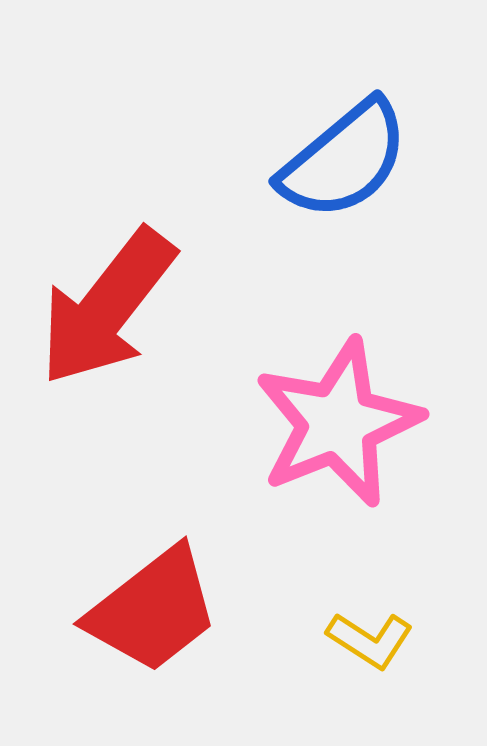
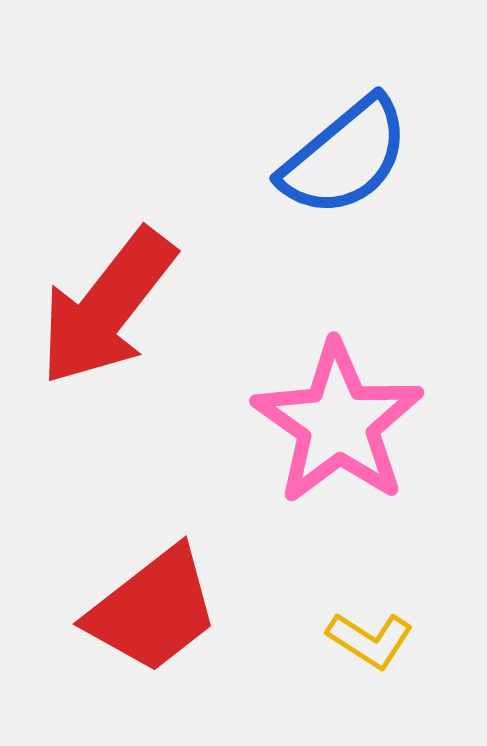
blue semicircle: moved 1 px right, 3 px up
pink star: rotated 15 degrees counterclockwise
